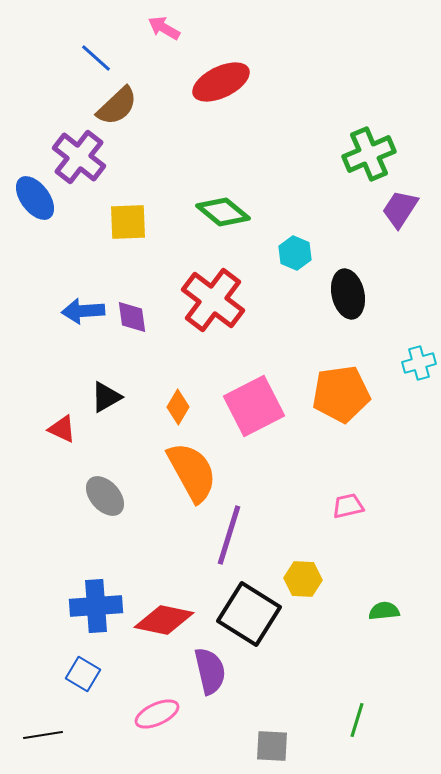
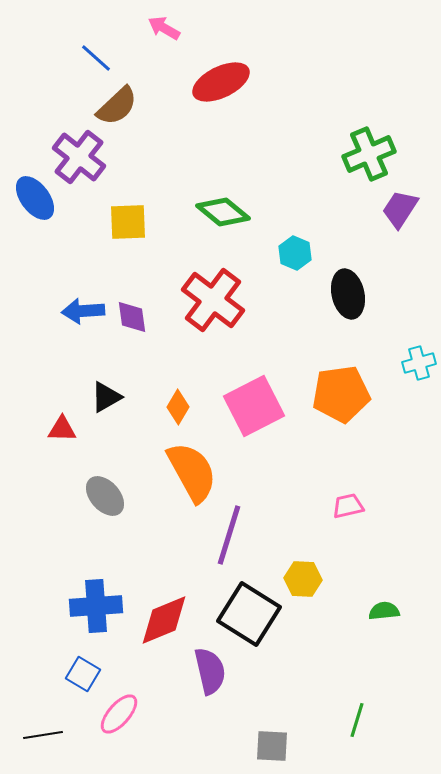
red triangle: rotated 24 degrees counterclockwise
red diamond: rotated 34 degrees counterclockwise
pink ellipse: moved 38 px left; rotated 24 degrees counterclockwise
